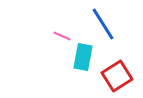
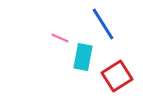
pink line: moved 2 px left, 2 px down
